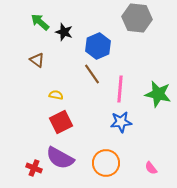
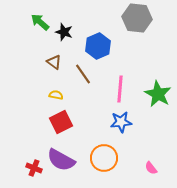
brown triangle: moved 17 px right, 2 px down
brown line: moved 9 px left
green star: rotated 16 degrees clockwise
purple semicircle: moved 1 px right, 2 px down
orange circle: moved 2 px left, 5 px up
